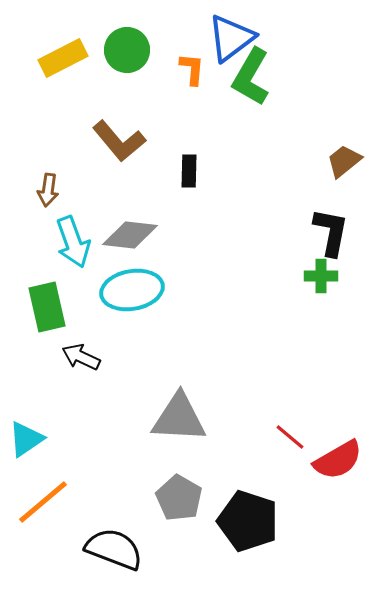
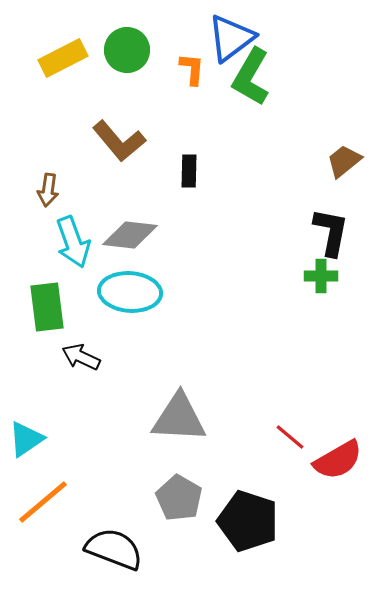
cyan ellipse: moved 2 px left, 2 px down; rotated 14 degrees clockwise
green rectangle: rotated 6 degrees clockwise
